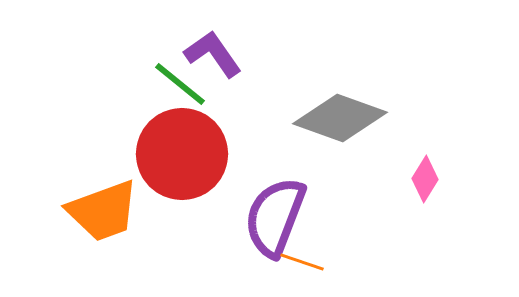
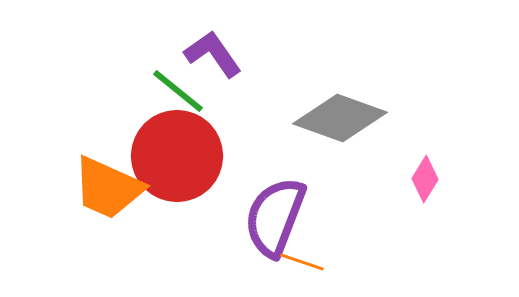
green line: moved 2 px left, 7 px down
red circle: moved 5 px left, 2 px down
orange trapezoid: moved 5 px right, 23 px up; rotated 44 degrees clockwise
